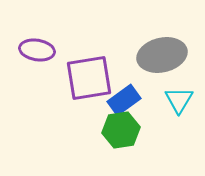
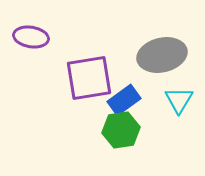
purple ellipse: moved 6 px left, 13 px up
